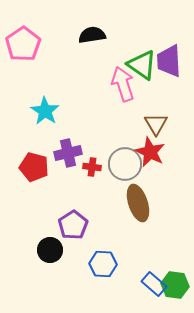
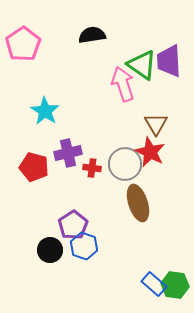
red cross: moved 1 px down
blue hexagon: moved 19 px left, 18 px up; rotated 16 degrees clockwise
